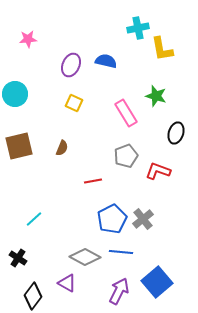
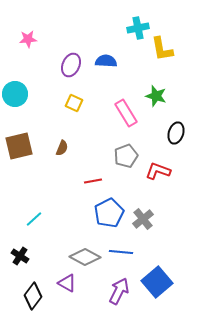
blue semicircle: rotated 10 degrees counterclockwise
blue pentagon: moved 3 px left, 6 px up
black cross: moved 2 px right, 2 px up
